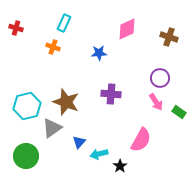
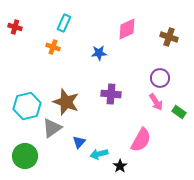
red cross: moved 1 px left, 1 px up
green circle: moved 1 px left
